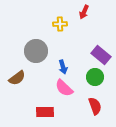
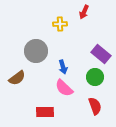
purple rectangle: moved 1 px up
